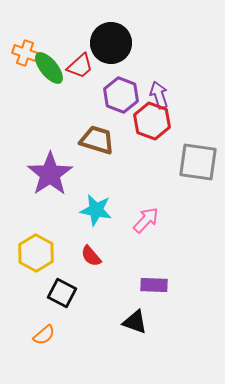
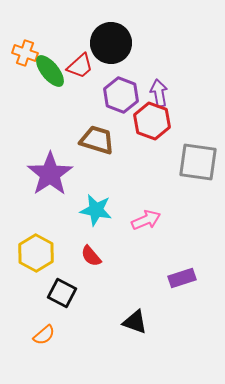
green ellipse: moved 1 px right, 3 px down
purple arrow: moved 2 px up; rotated 8 degrees clockwise
pink arrow: rotated 24 degrees clockwise
purple rectangle: moved 28 px right, 7 px up; rotated 20 degrees counterclockwise
